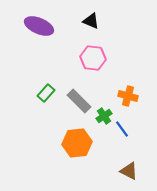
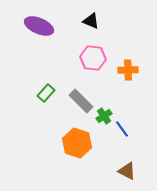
orange cross: moved 26 px up; rotated 18 degrees counterclockwise
gray rectangle: moved 2 px right
orange hexagon: rotated 24 degrees clockwise
brown triangle: moved 2 px left
